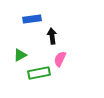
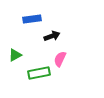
black arrow: rotated 77 degrees clockwise
green triangle: moved 5 px left
